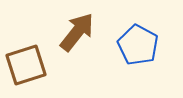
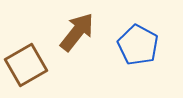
brown square: rotated 12 degrees counterclockwise
